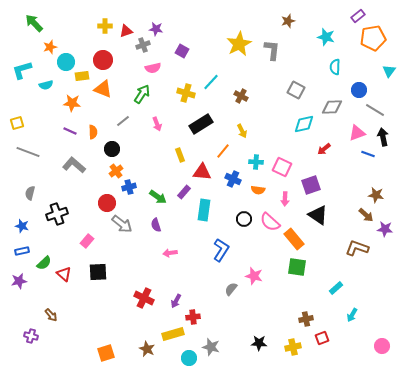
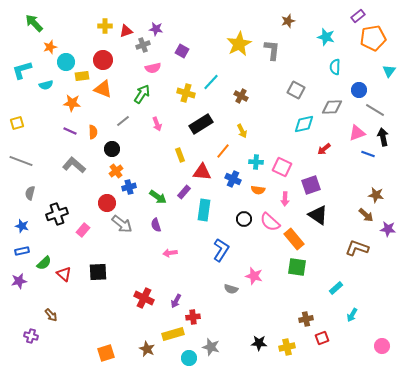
gray line at (28, 152): moved 7 px left, 9 px down
purple star at (385, 229): moved 3 px right
pink rectangle at (87, 241): moved 4 px left, 11 px up
gray semicircle at (231, 289): rotated 112 degrees counterclockwise
yellow cross at (293, 347): moved 6 px left
